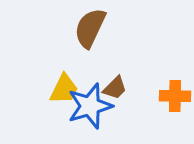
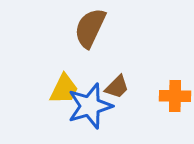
brown trapezoid: moved 2 px right, 1 px up
